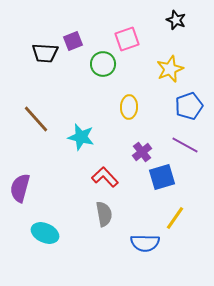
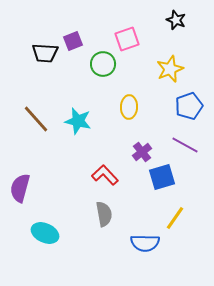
cyan star: moved 3 px left, 16 px up
red L-shape: moved 2 px up
